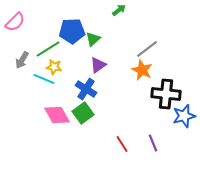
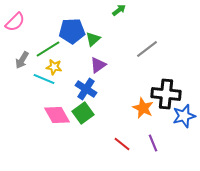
orange star: moved 1 px right, 38 px down
red line: rotated 18 degrees counterclockwise
